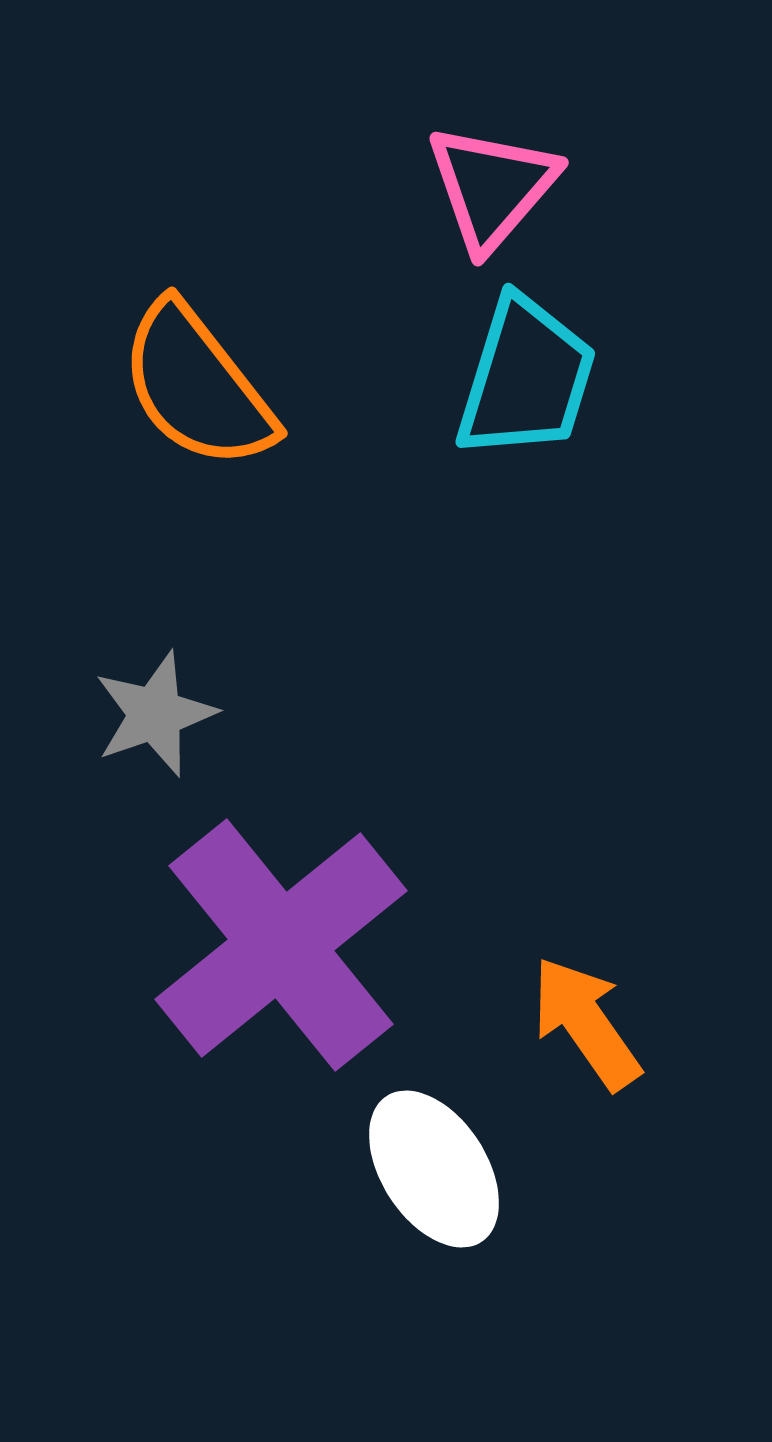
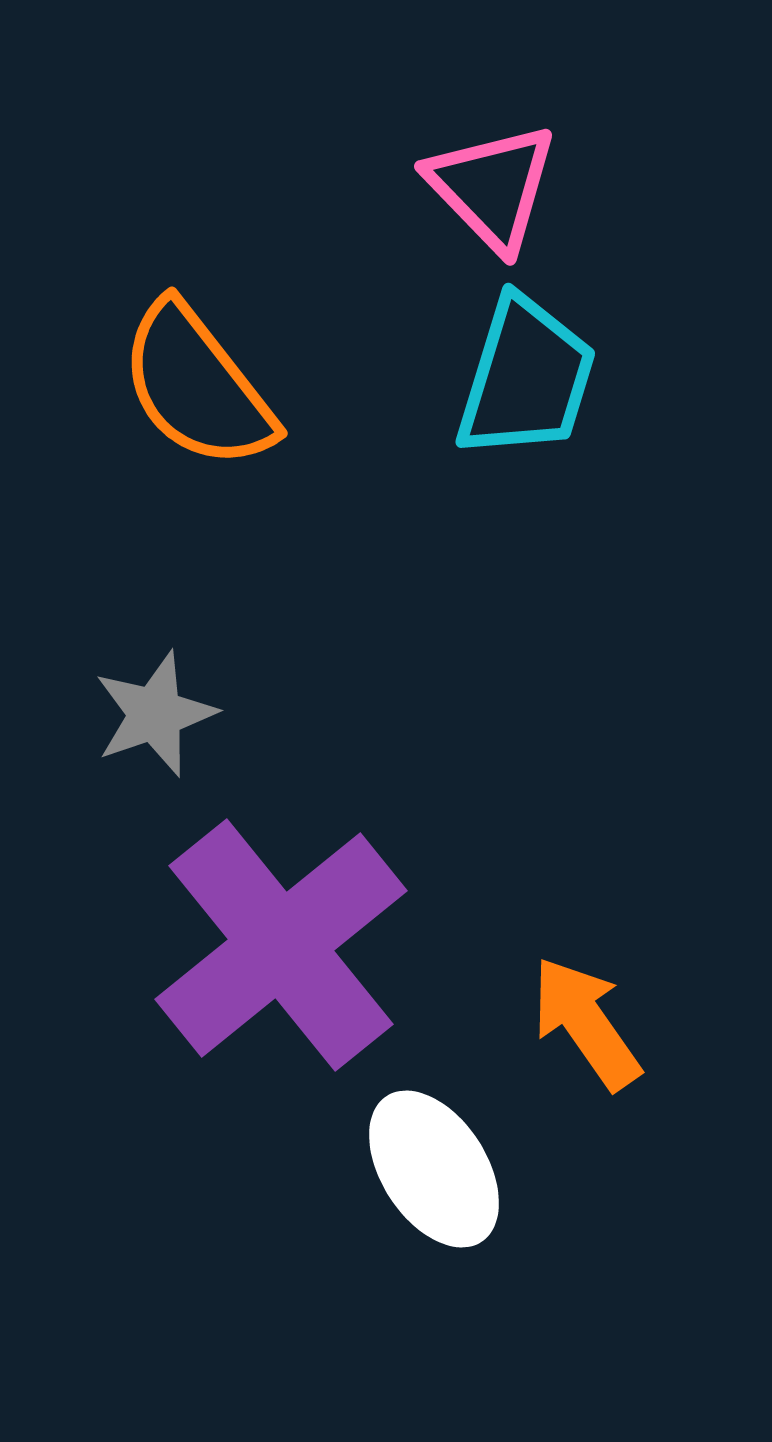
pink triangle: rotated 25 degrees counterclockwise
